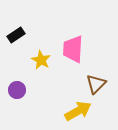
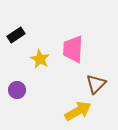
yellow star: moved 1 px left, 1 px up
